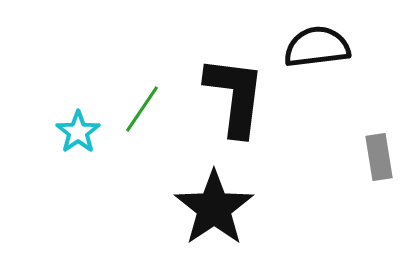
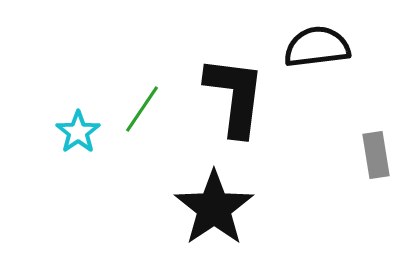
gray rectangle: moved 3 px left, 2 px up
